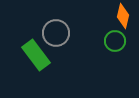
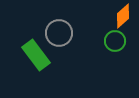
orange diamond: rotated 35 degrees clockwise
gray circle: moved 3 px right
